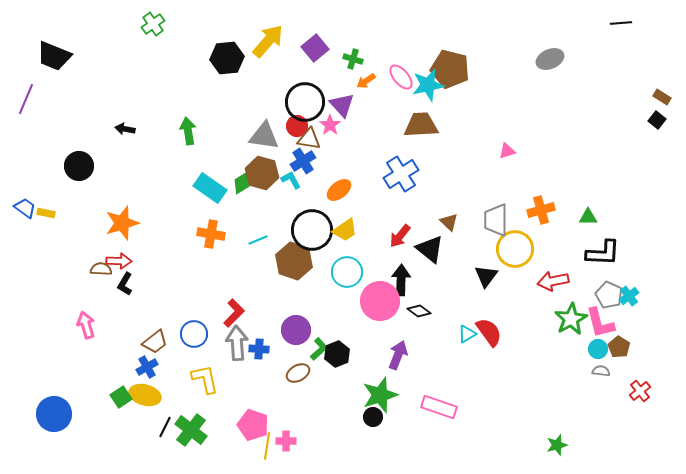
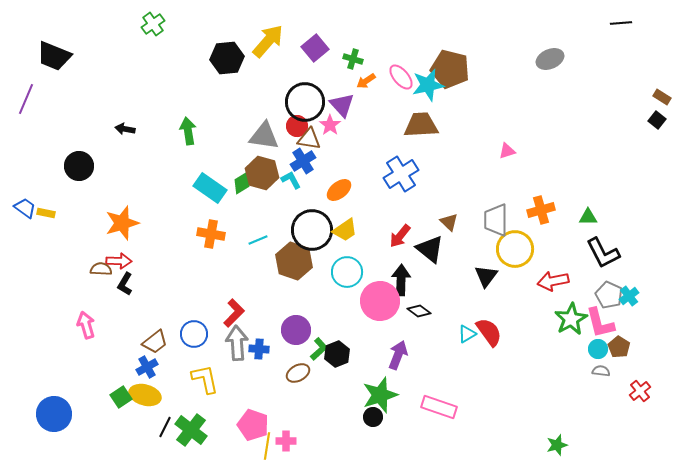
black L-shape at (603, 253): rotated 60 degrees clockwise
